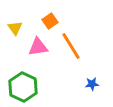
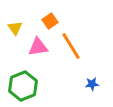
green hexagon: moved 1 px up; rotated 12 degrees clockwise
